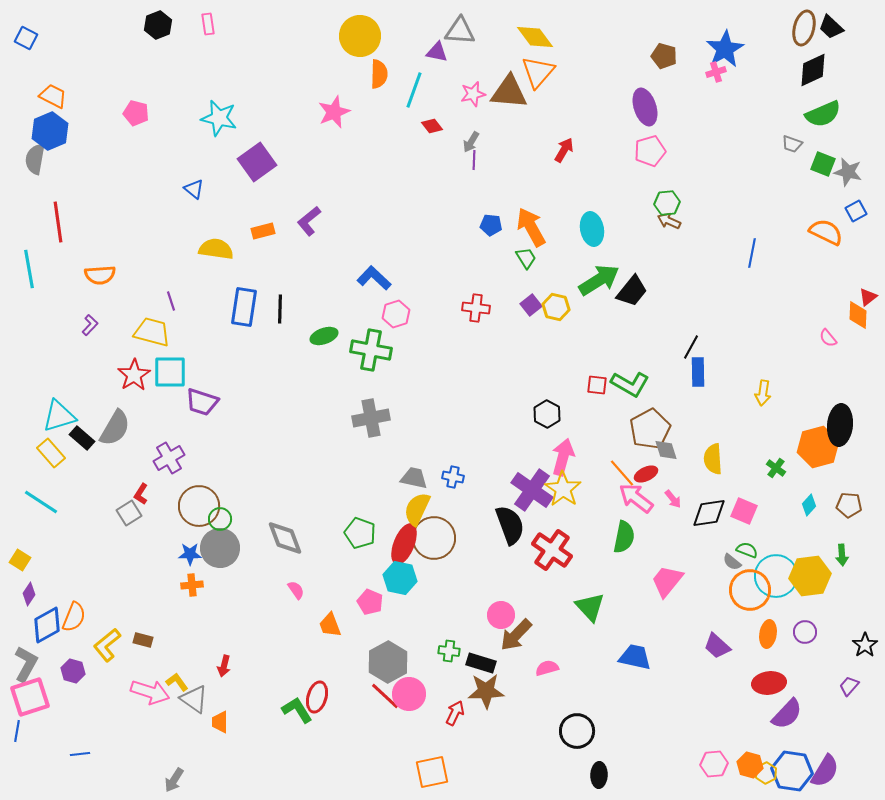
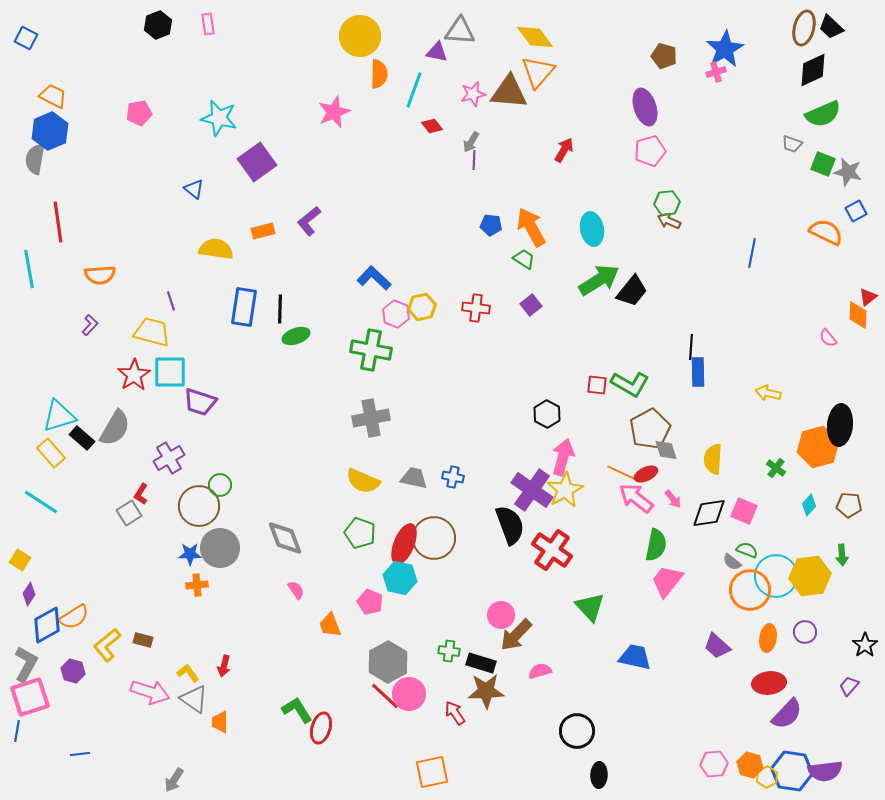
pink pentagon at (136, 113): moved 3 px right; rotated 25 degrees counterclockwise
green trapezoid at (526, 258): moved 2 px left, 1 px down; rotated 25 degrees counterclockwise
yellow hexagon at (556, 307): moved 134 px left; rotated 24 degrees counterclockwise
pink hexagon at (396, 314): rotated 20 degrees counterclockwise
green ellipse at (324, 336): moved 28 px left
black line at (691, 347): rotated 25 degrees counterclockwise
yellow arrow at (763, 393): moved 5 px right; rotated 95 degrees clockwise
purple trapezoid at (202, 402): moved 2 px left
yellow semicircle at (713, 459): rotated 8 degrees clockwise
orange line at (622, 473): rotated 24 degrees counterclockwise
yellow star at (563, 489): moved 2 px right, 1 px down; rotated 9 degrees clockwise
yellow semicircle at (417, 509): moved 54 px left, 28 px up; rotated 92 degrees counterclockwise
green circle at (220, 519): moved 34 px up
green semicircle at (624, 537): moved 32 px right, 8 px down
orange cross at (192, 585): moved 5 px right
orange semicircle at (74, 617): rotated 36 degrees clockwise
orange ellipse at (768, 634): moved 4 px down
pink semicircle at (547, 668): moved 7 px left, 3 px down
yellow L-shape at (177, 682): moved 11 px right, 9 px up
red ellipse at (317, 697): moved 4 px right, 31 px down
red arrow at (455, 713): rotated 60 degrees counterclockwise
purple semicircle at (825, 771): rotated 52 degrees clockwise
yellow hexagon at (766, 773): moved 1 px right, 4 px down
